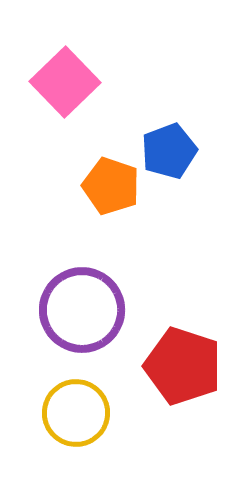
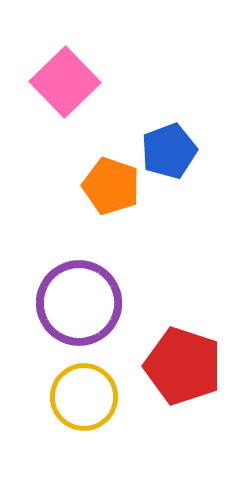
purple circle: moved 3 px left, 7 px up
yellow circle: moved 8 px right, 16 px up
